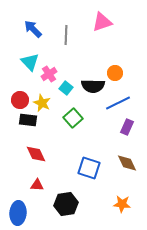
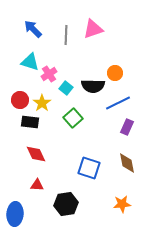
pink triangle: moved 9 px left, 7 px down
cyan triangle: rotated 30 degrees counterclockwise
yellow star: rotated 12 degrees clockwise
black rectangle: moved 2 px right, 2 px down
brown diamond: rotated 15 degrees clockwise
orange star: rotated 12 degrees counterclockwise
blue ellipse: moved 3 px left, 1 px down
